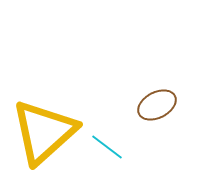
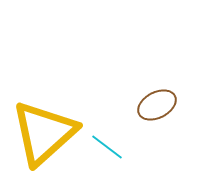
yellow triangle: moved 1 px down
